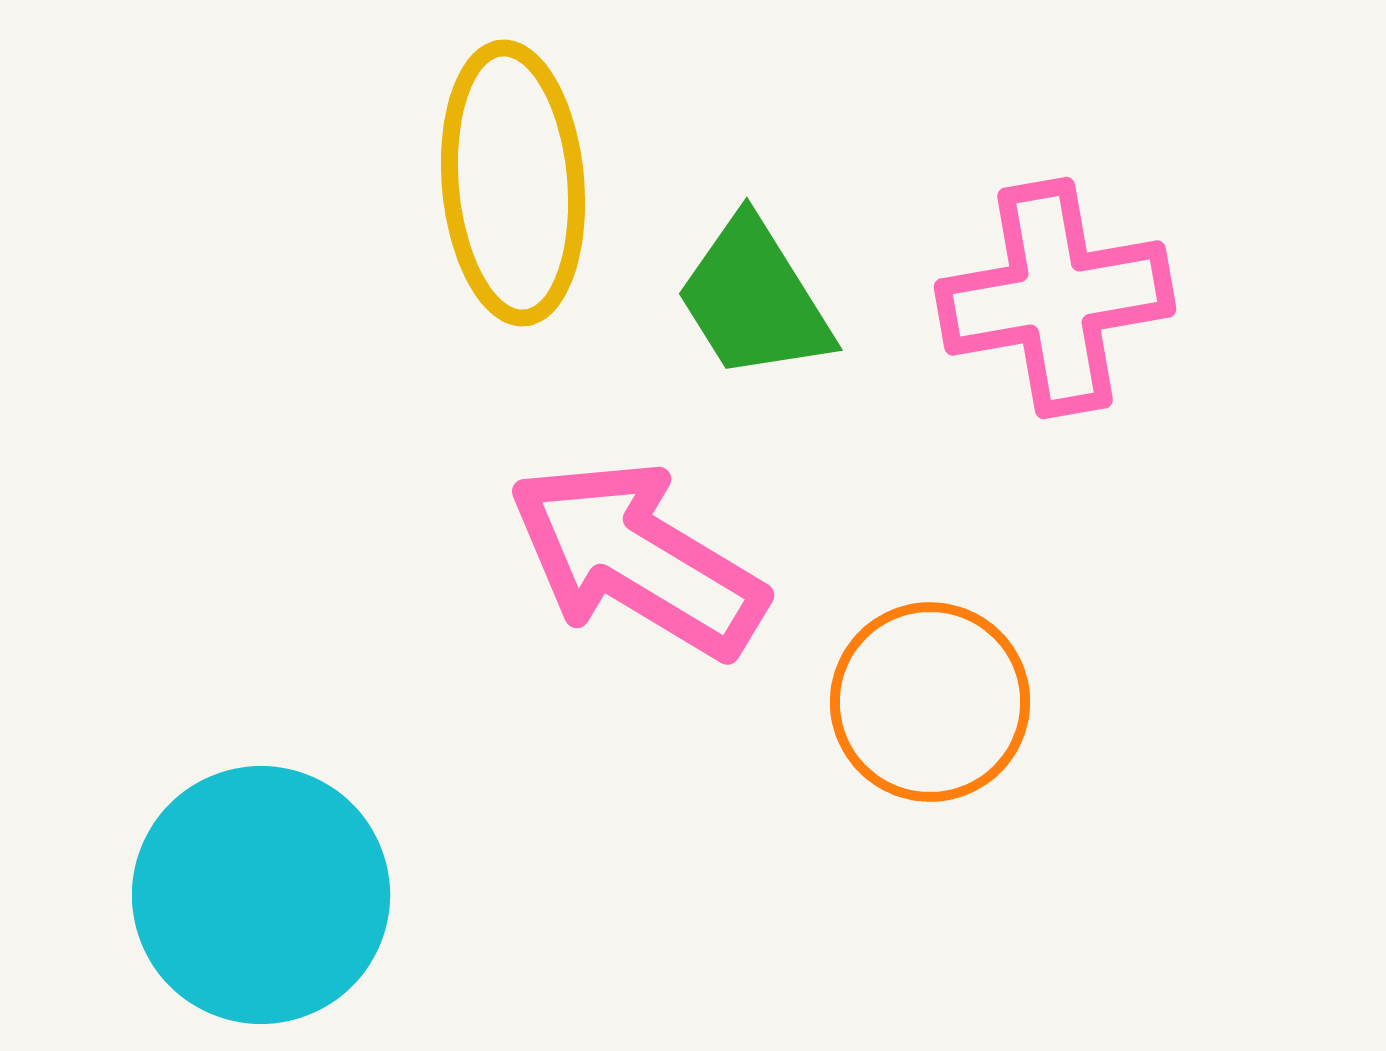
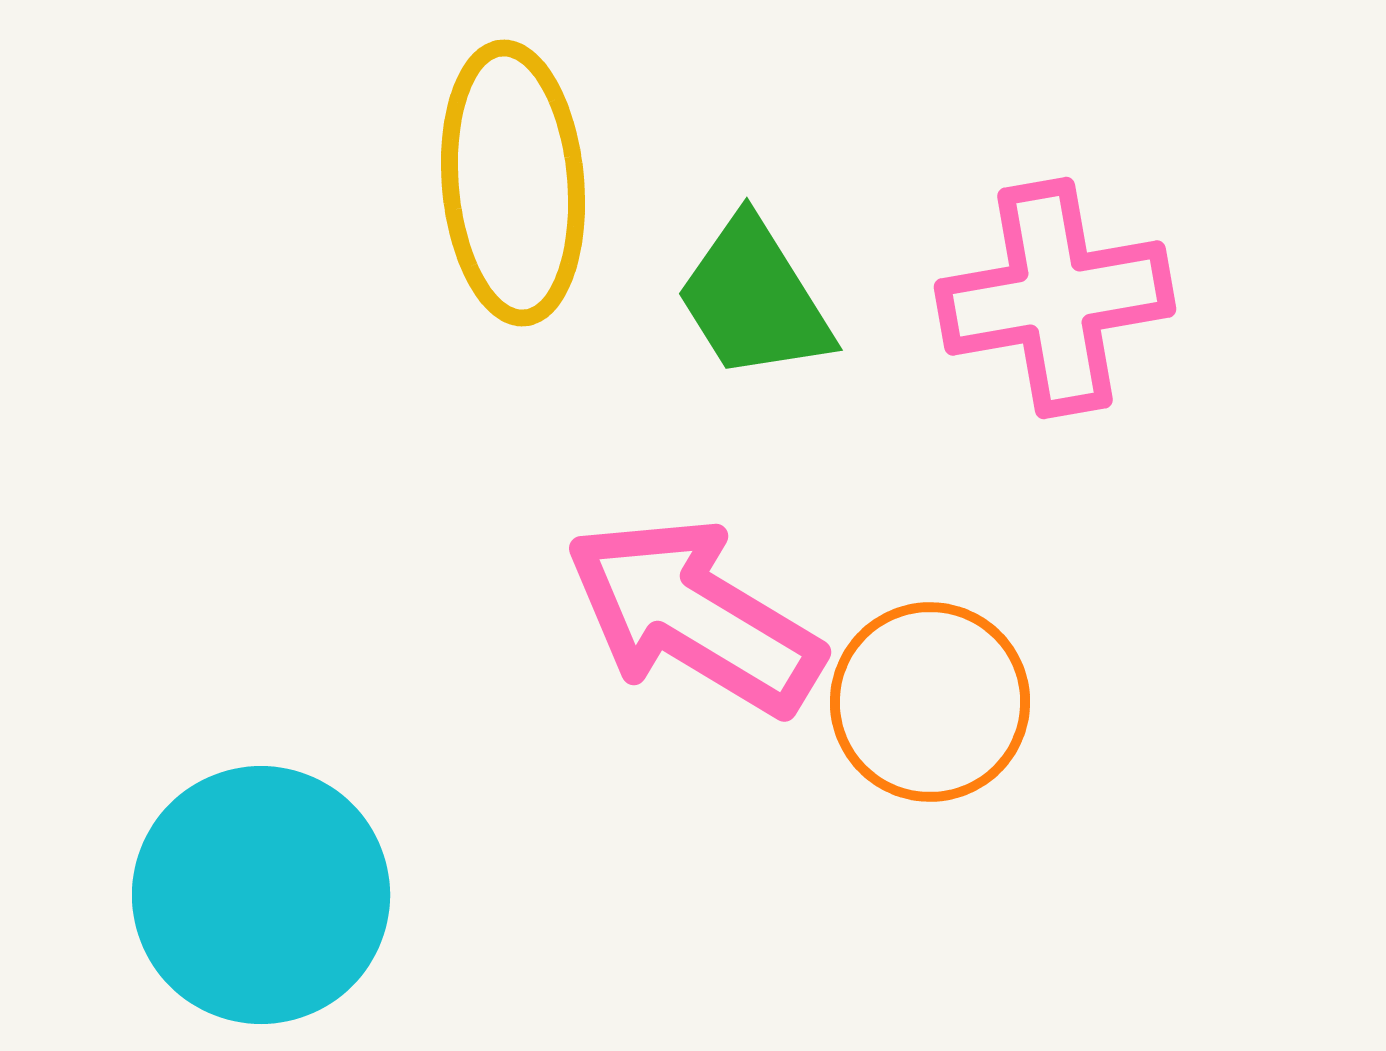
pink arrow: moved 57 px right, 57 px down
